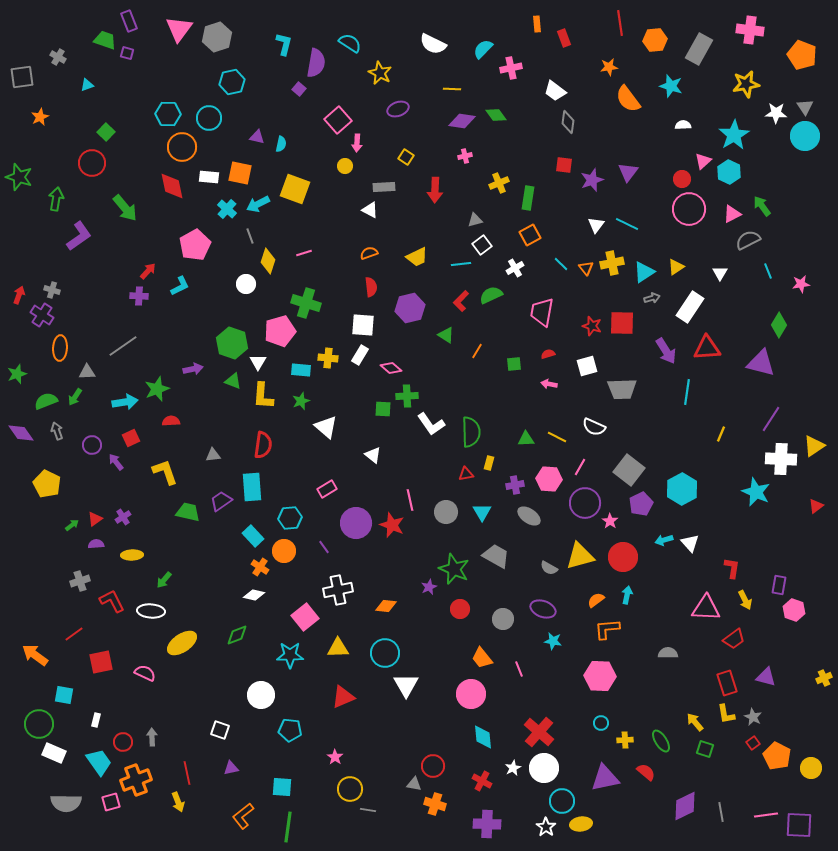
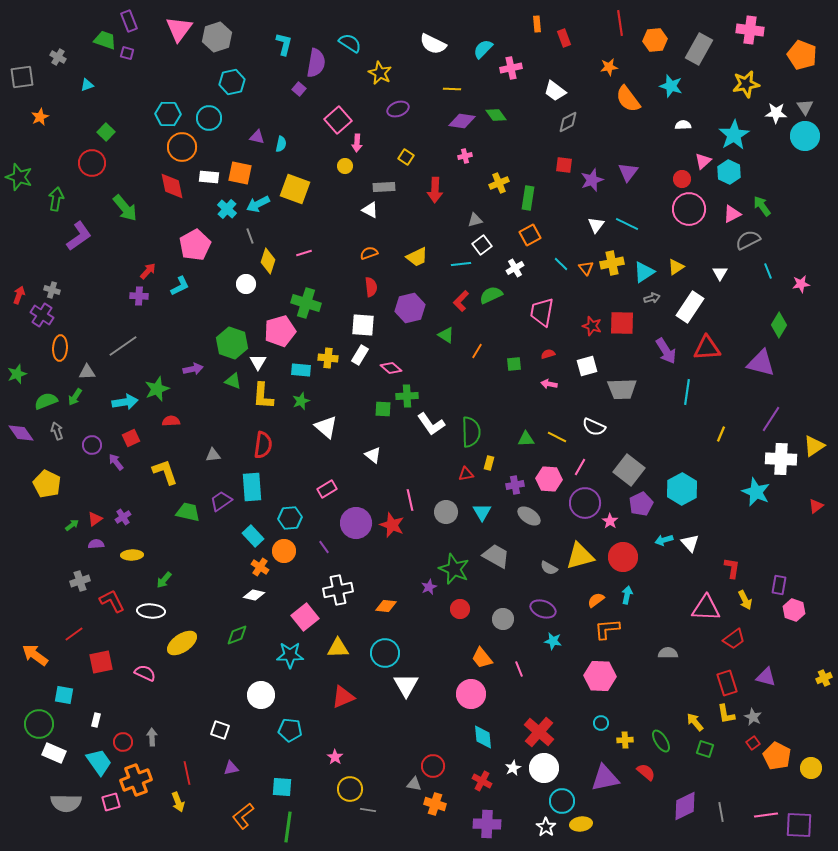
gray diamond at (568, 122): rotated 55 degrees clockwise
